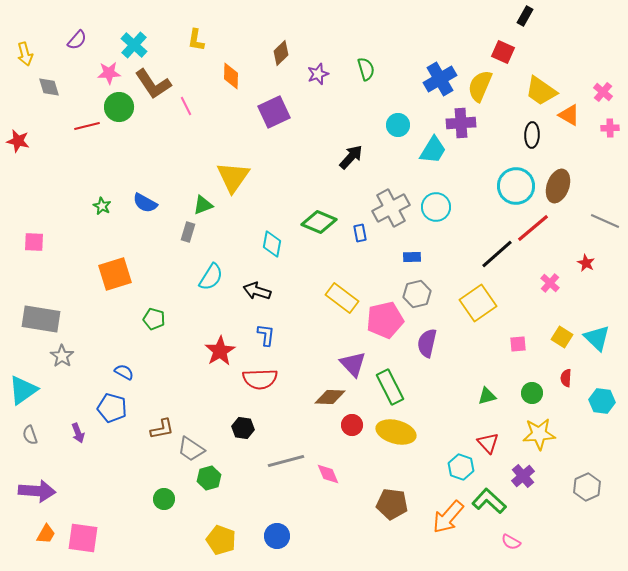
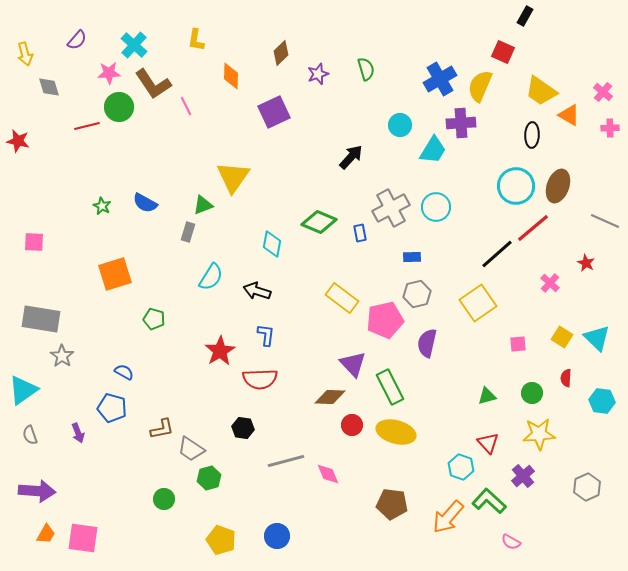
cyan circle at (398, 125): moved 2 px right
